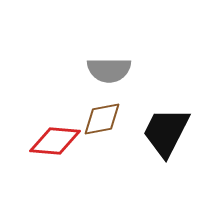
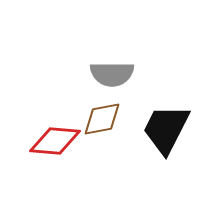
gray semicircle: moved 3 px right, 4 px down
black trapezoid: moved 3 px up
